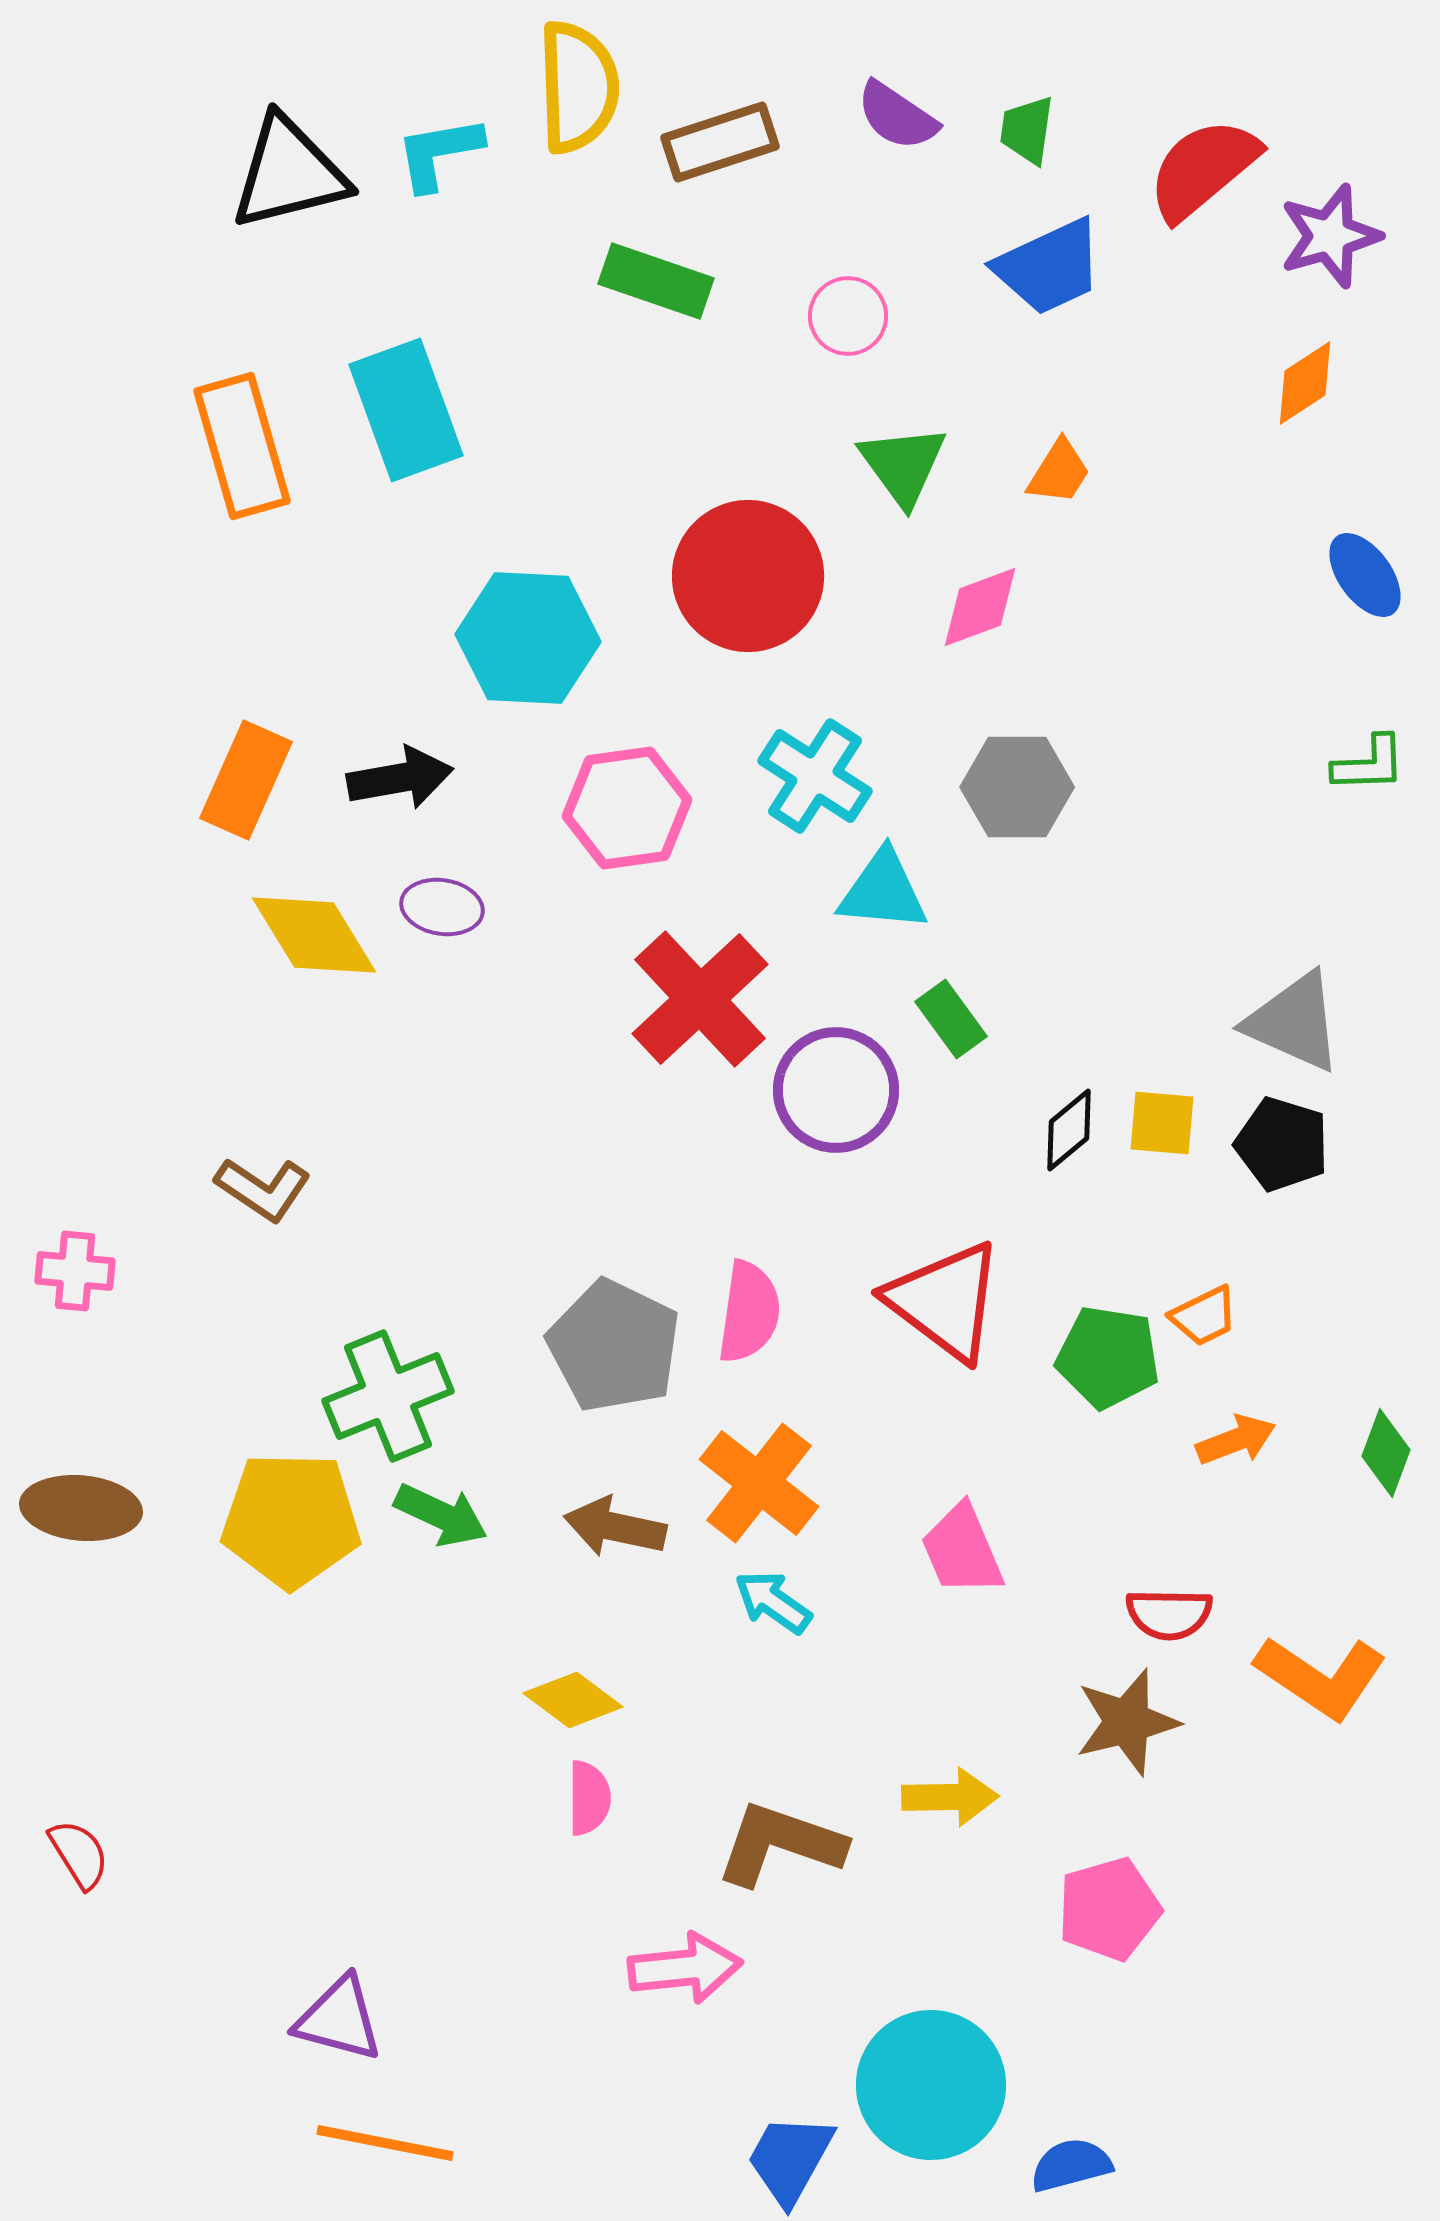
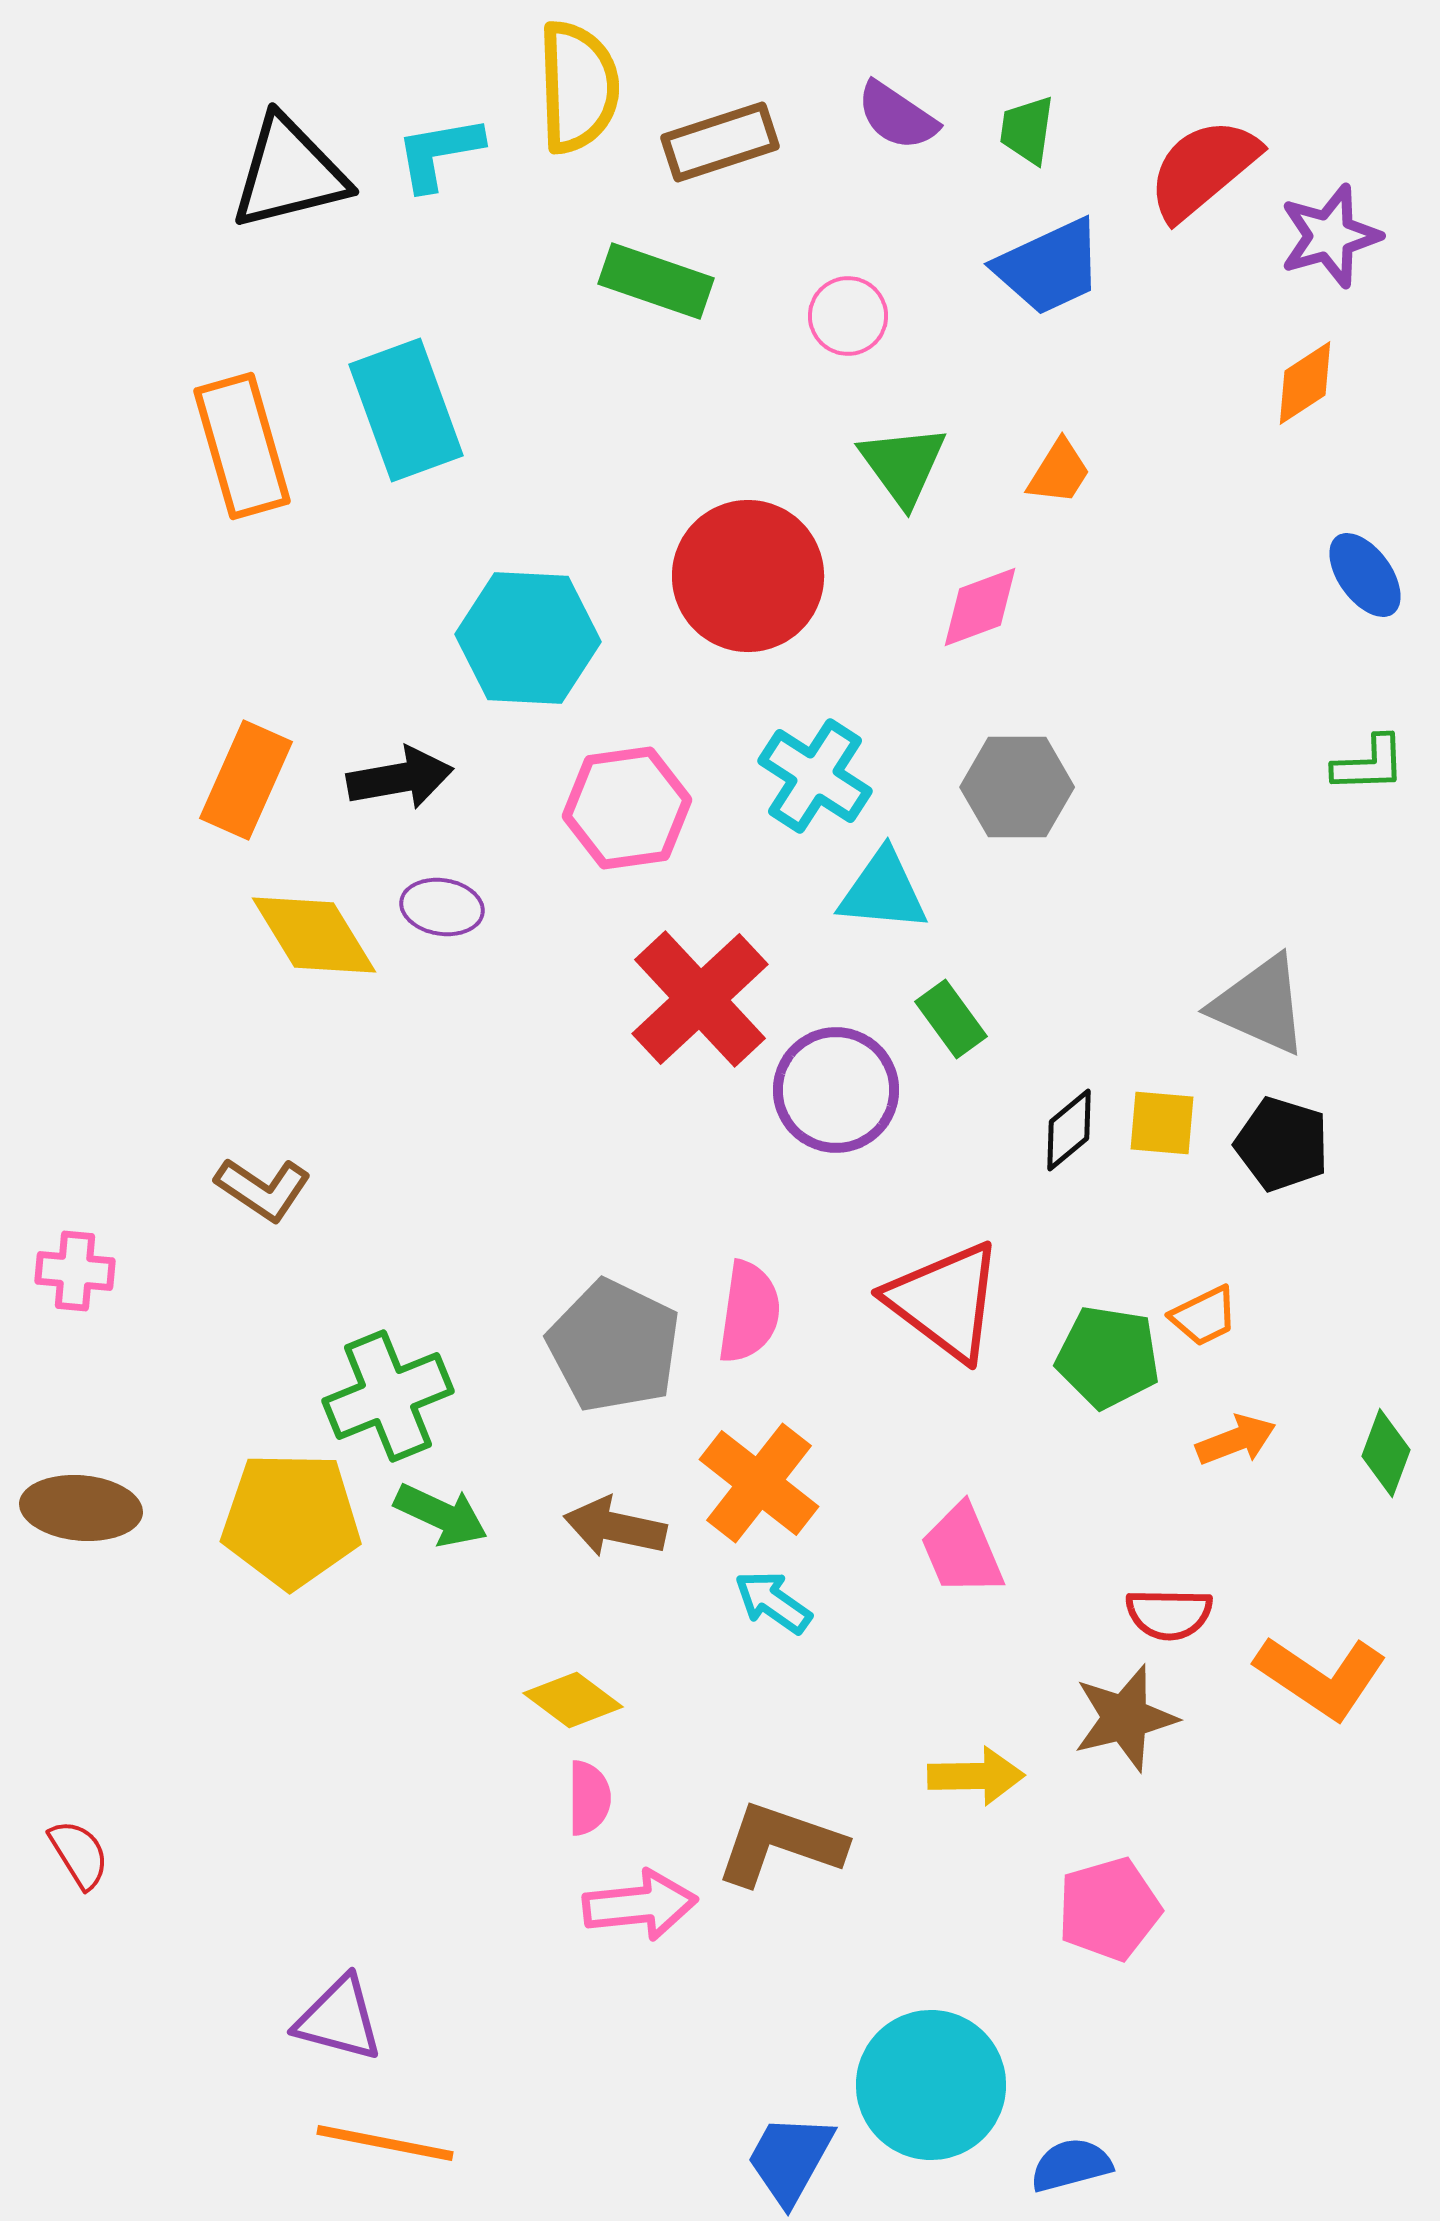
gray triangle at (1294, 1022): moved 34 px left, 17 px up
brown star at (1127, 1722): moved 2 px left, 4 px up
yellow arrow at (950, 1797): moved 26 px right, 21 px up
pink arrow at (685, 1968): moved 45 px left, 63 px up
